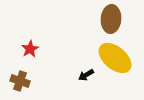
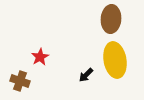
red star: moved 10 px right, 8 px down
yellow ellipse: moved 2 px down; rotated 40 degrees clockwise
black arrow: rotated 14 degrees counterclockwise
